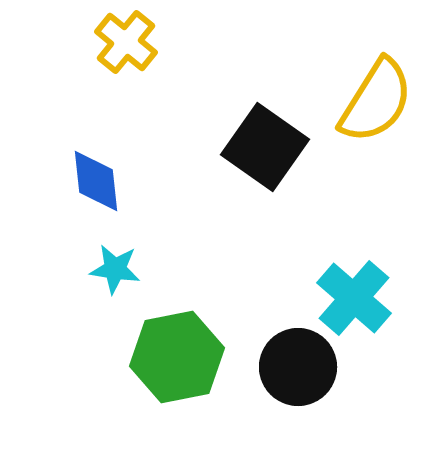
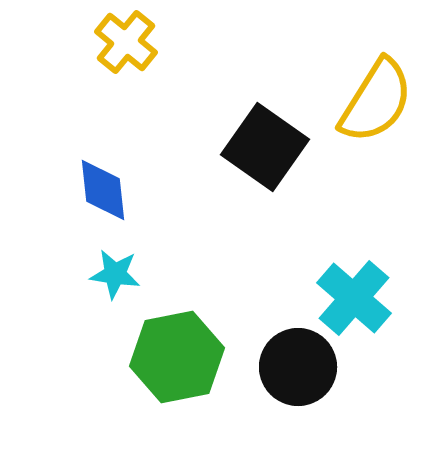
blue diamond: moved 7 px right, 9 px down
cyan star: moved 5 px down
